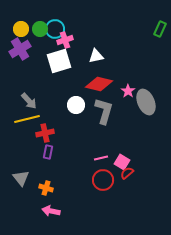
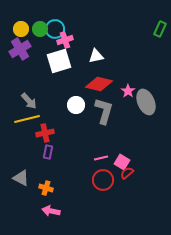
gray triangle: rotated 24 degrees counterclockwise
